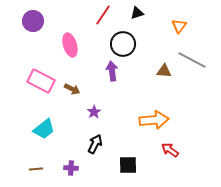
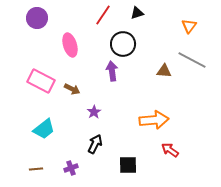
purple circle: moved 4 px right, 3 px up
orange triangle: moved 10 px right
purple cross: rotated 24 degrees counterclockwise
